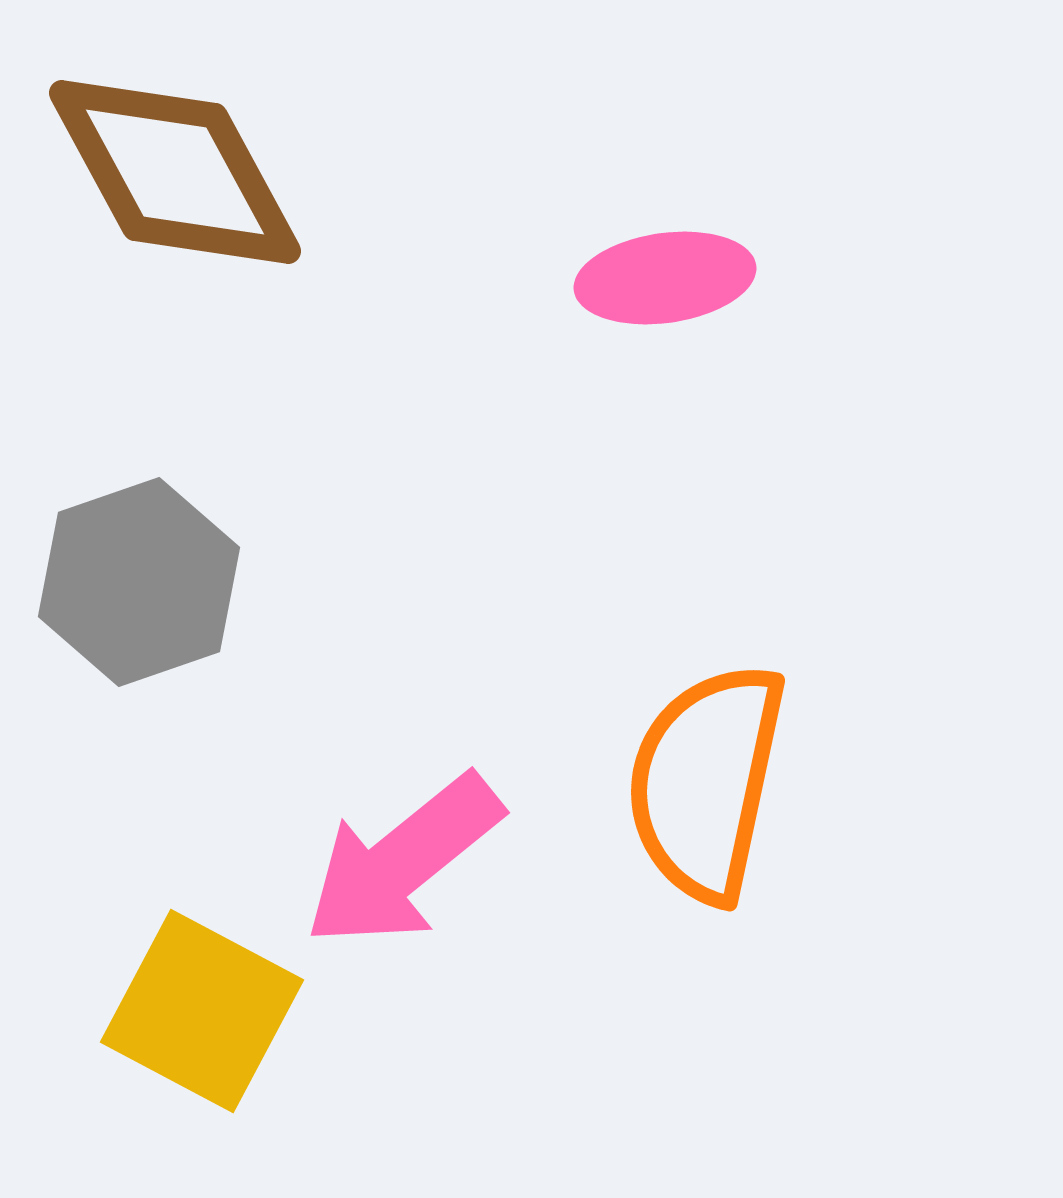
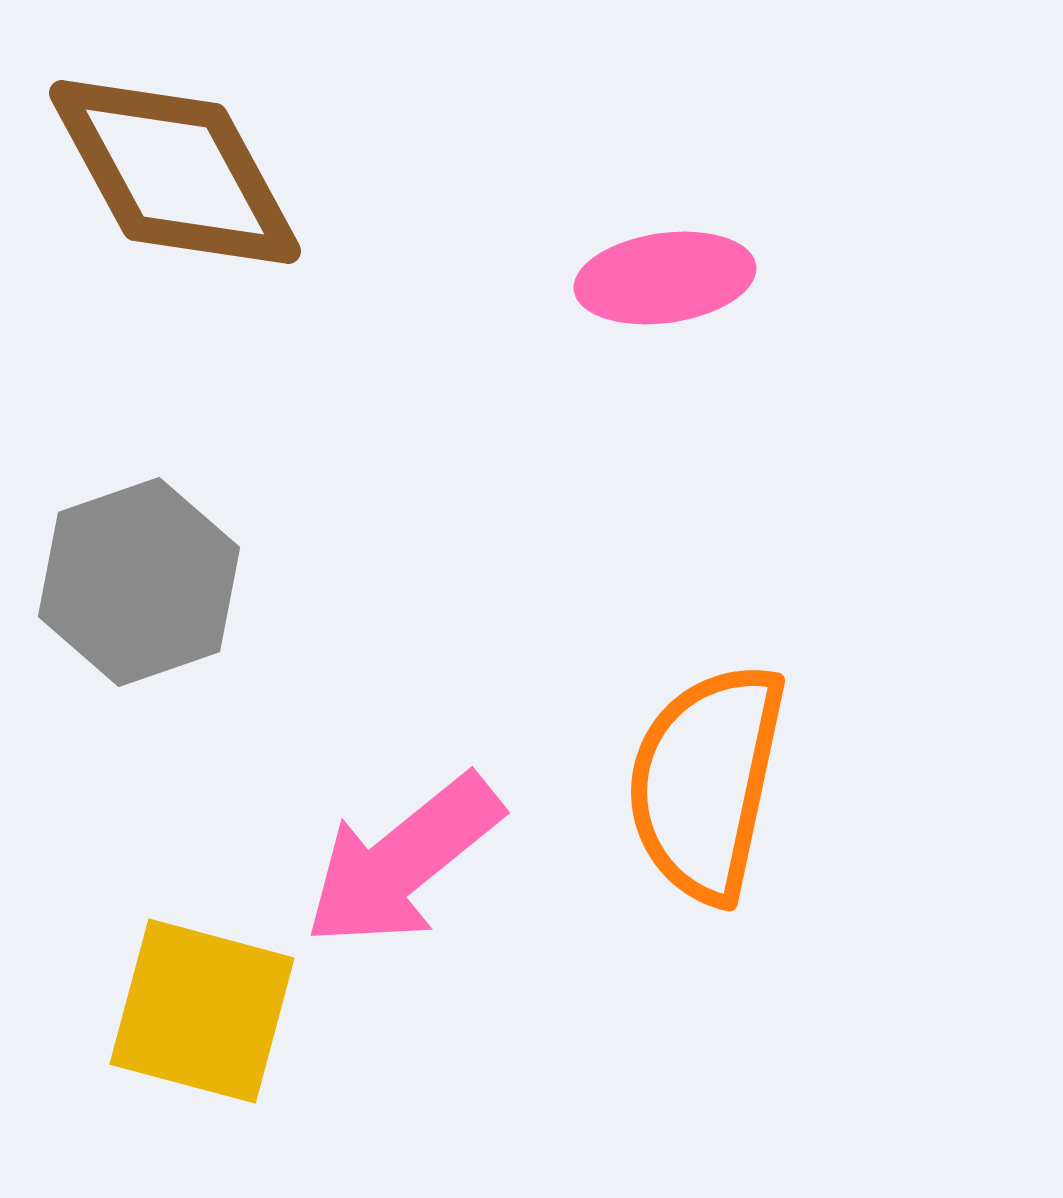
yellow square: rotated 13 degrees counterclockwise
